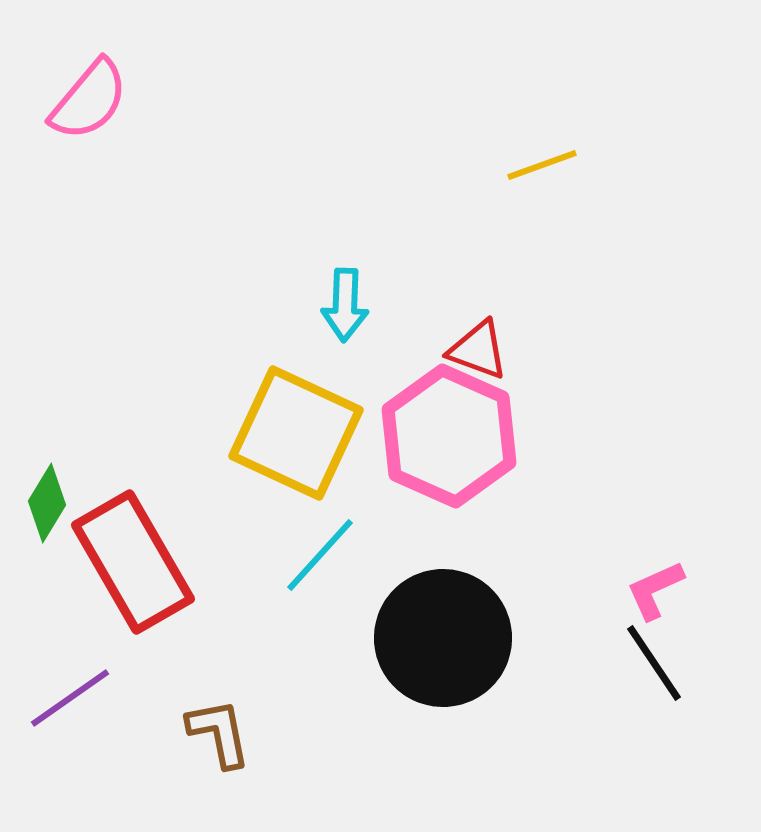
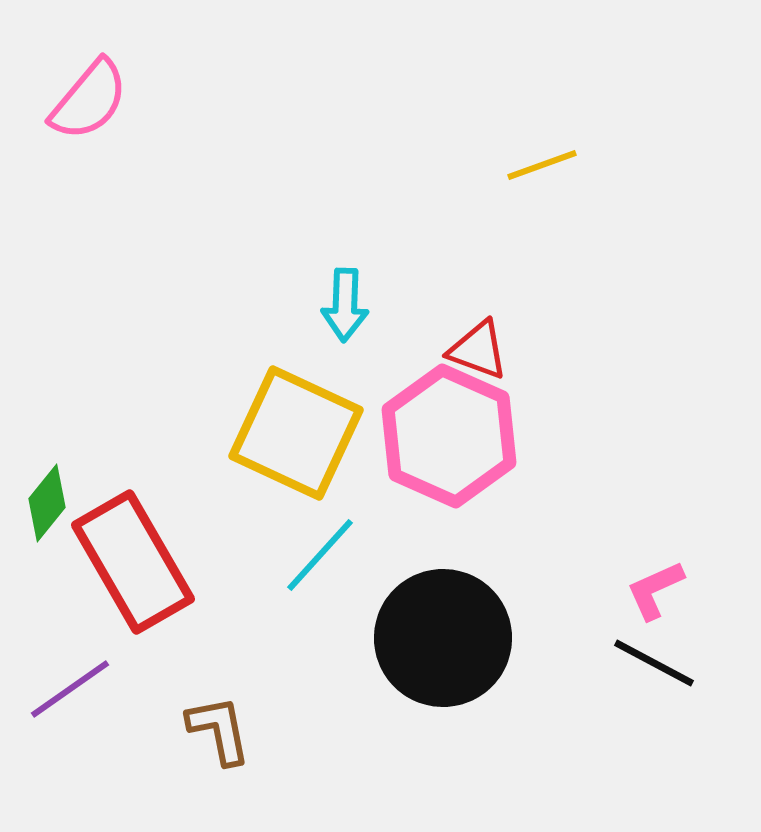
green diamond: rotated 8 degrees clockwise
black line: rotated 28 degrees counterclockwise
purple line: moved 9 px up
brown L-shape: moved 3 px up
